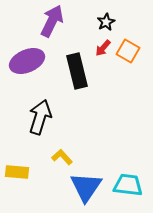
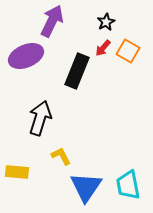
purple ellipse: moved 1 px left, 5 px up
black rectangle: rotated 36 degrees clockwise
black arrow: moved 1 px down
yellow L-shape: moved 1 px left, 1 px up; rotated 15 degrees clockwise
cyan trapezoid: rotated 108 degrees counterclockwise
